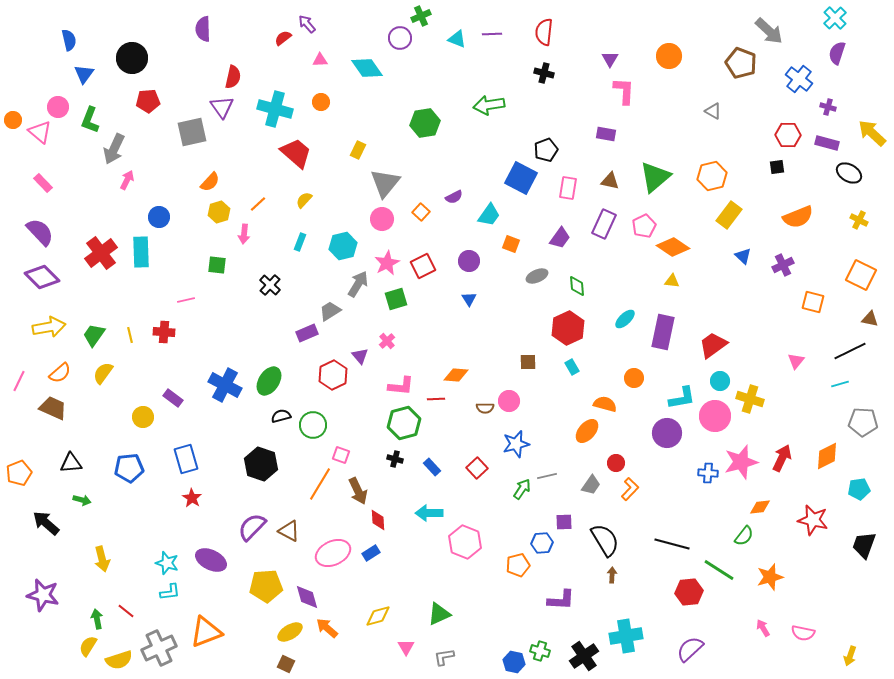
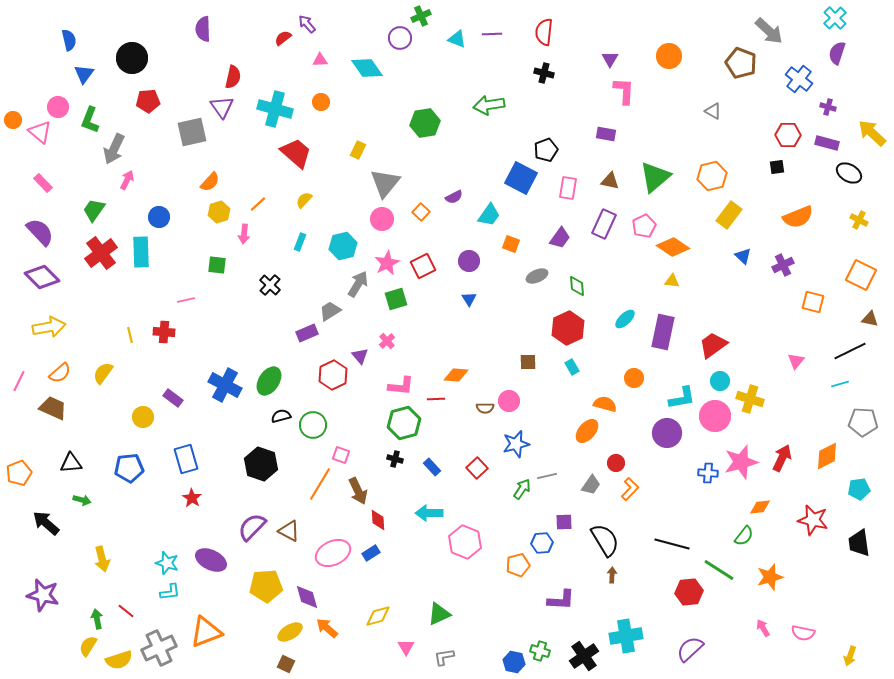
green trapezoid at (94, 335): moved 125 px up
black trapezoid at (864, 545): moved 5 px left, 2 px up; rotated 28 degrees counterclockwise
